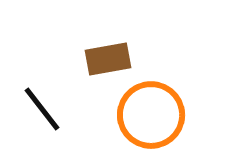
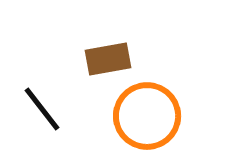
orange circle: moved 4 px left, 1 px down
